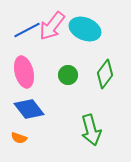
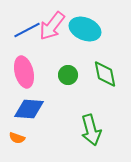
green diamond: rotated 48 degrees counterclockwise
blue diamond: rotated 48 degrees counterclockwise
orange semicircle: moved 2 px left
